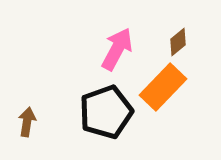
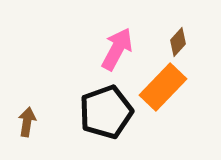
brown diamond: rotated 8 degrees counterclockwise
